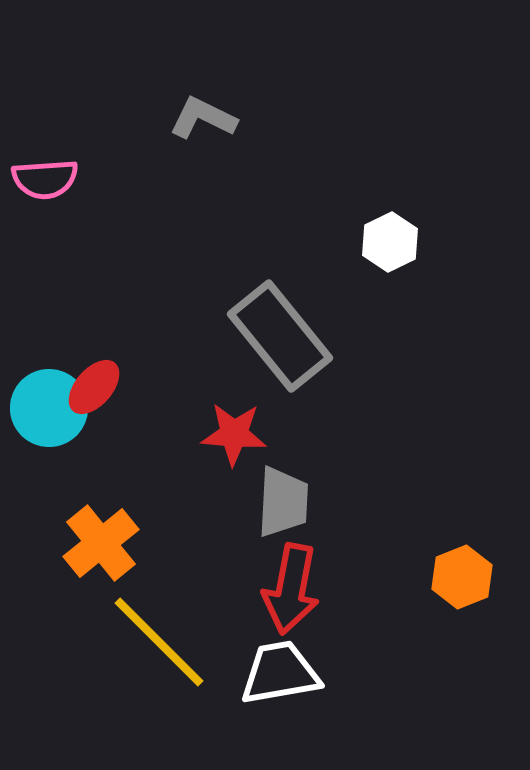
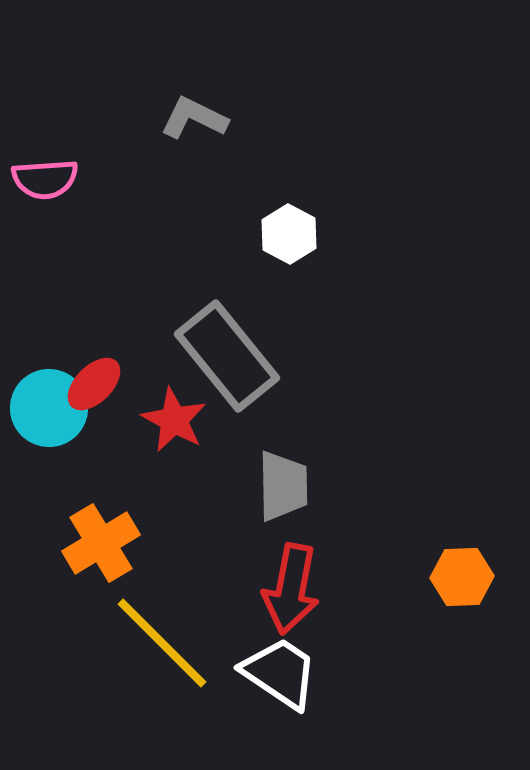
gray L-shape: moved 9 px left
white hexagon: moved 101 px left, 8 px up; rotated 6 degrees counterclockwise
gray rectangle: moved 53 px left, 20 px down
red ellipse: moved 3 px up; rotated 4 degrees clockwise
red star: moved 60 px left, 14 px up; rotated 24 degrees clockwise
gray trapezoid: moved 16 px up; rotated 4 degrees counterclockwise
orange cross: rotated 8 degrees clockwise
orange hexagon: rotated 20 degrees clockwise
yellow line: moved 3 px right, 1 px down
white trapezoid: rotated 44 degrees clockwise
